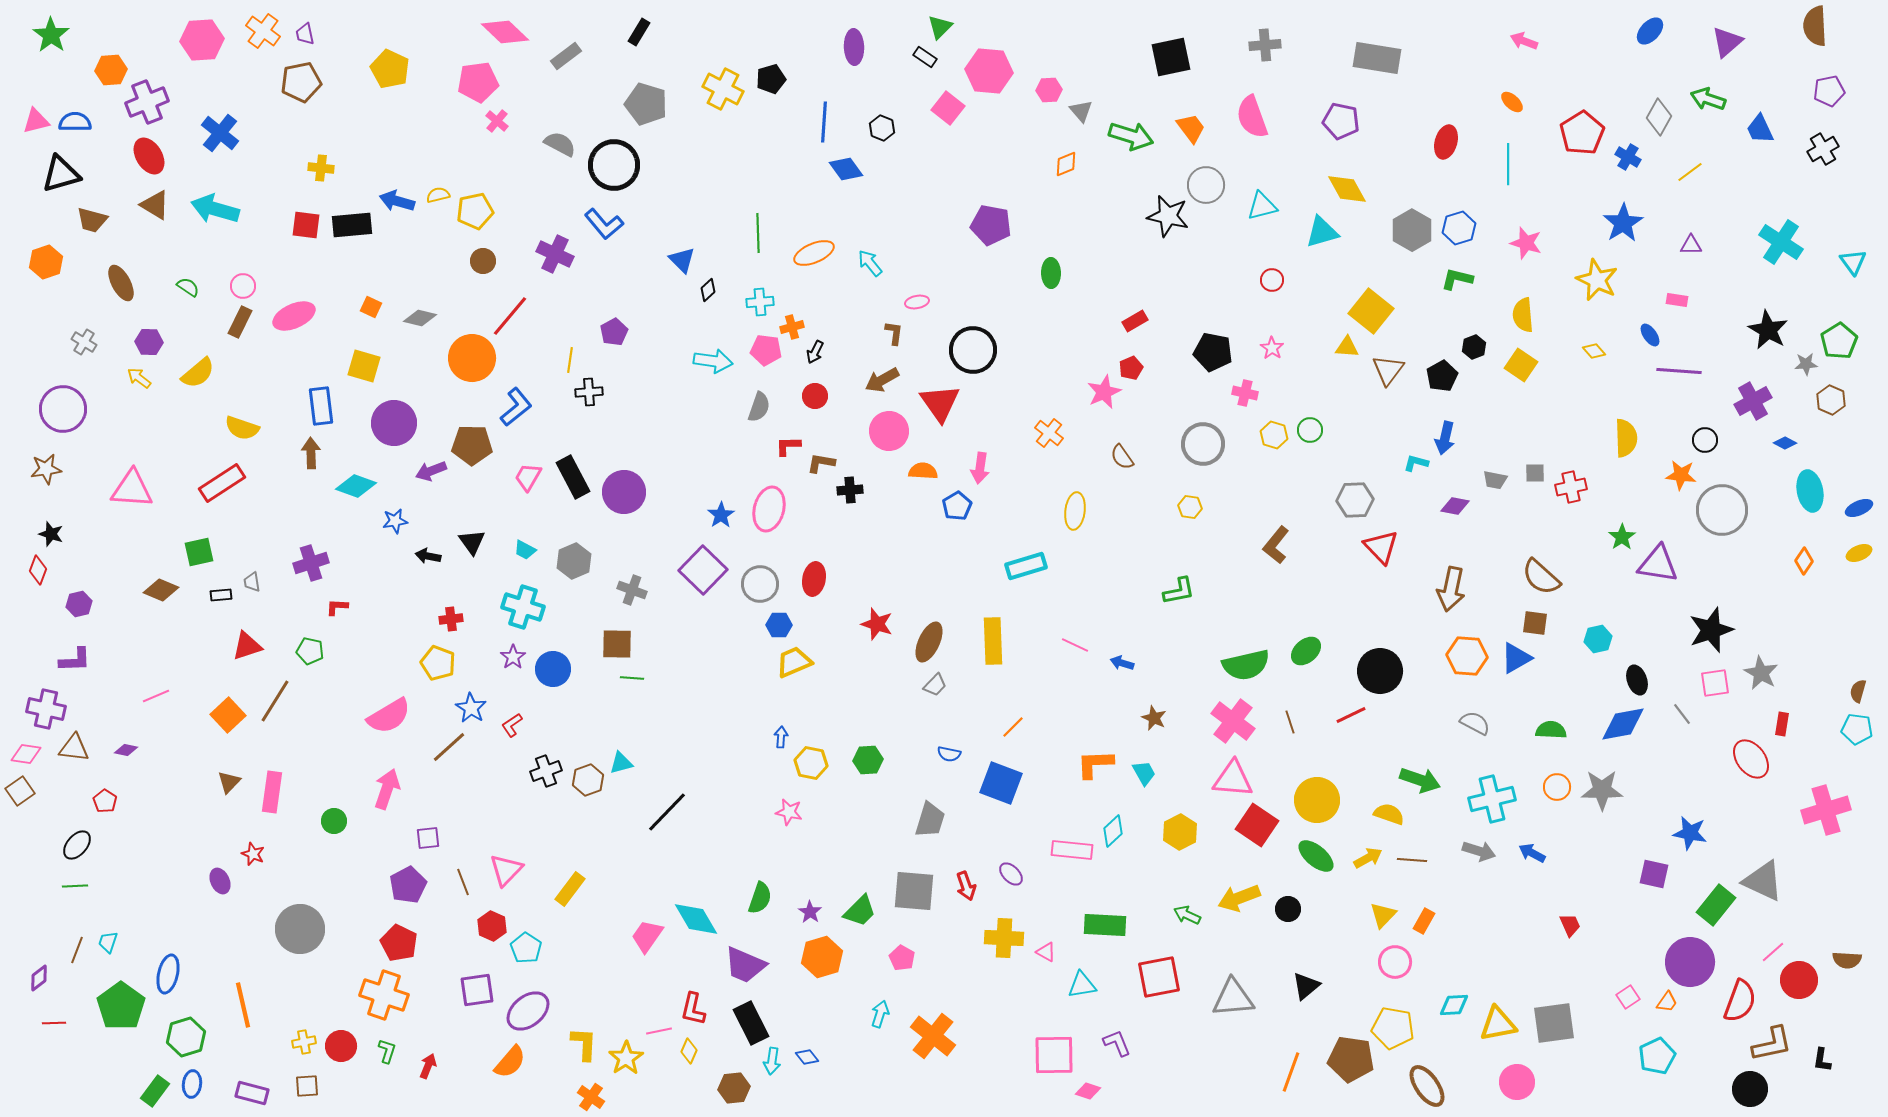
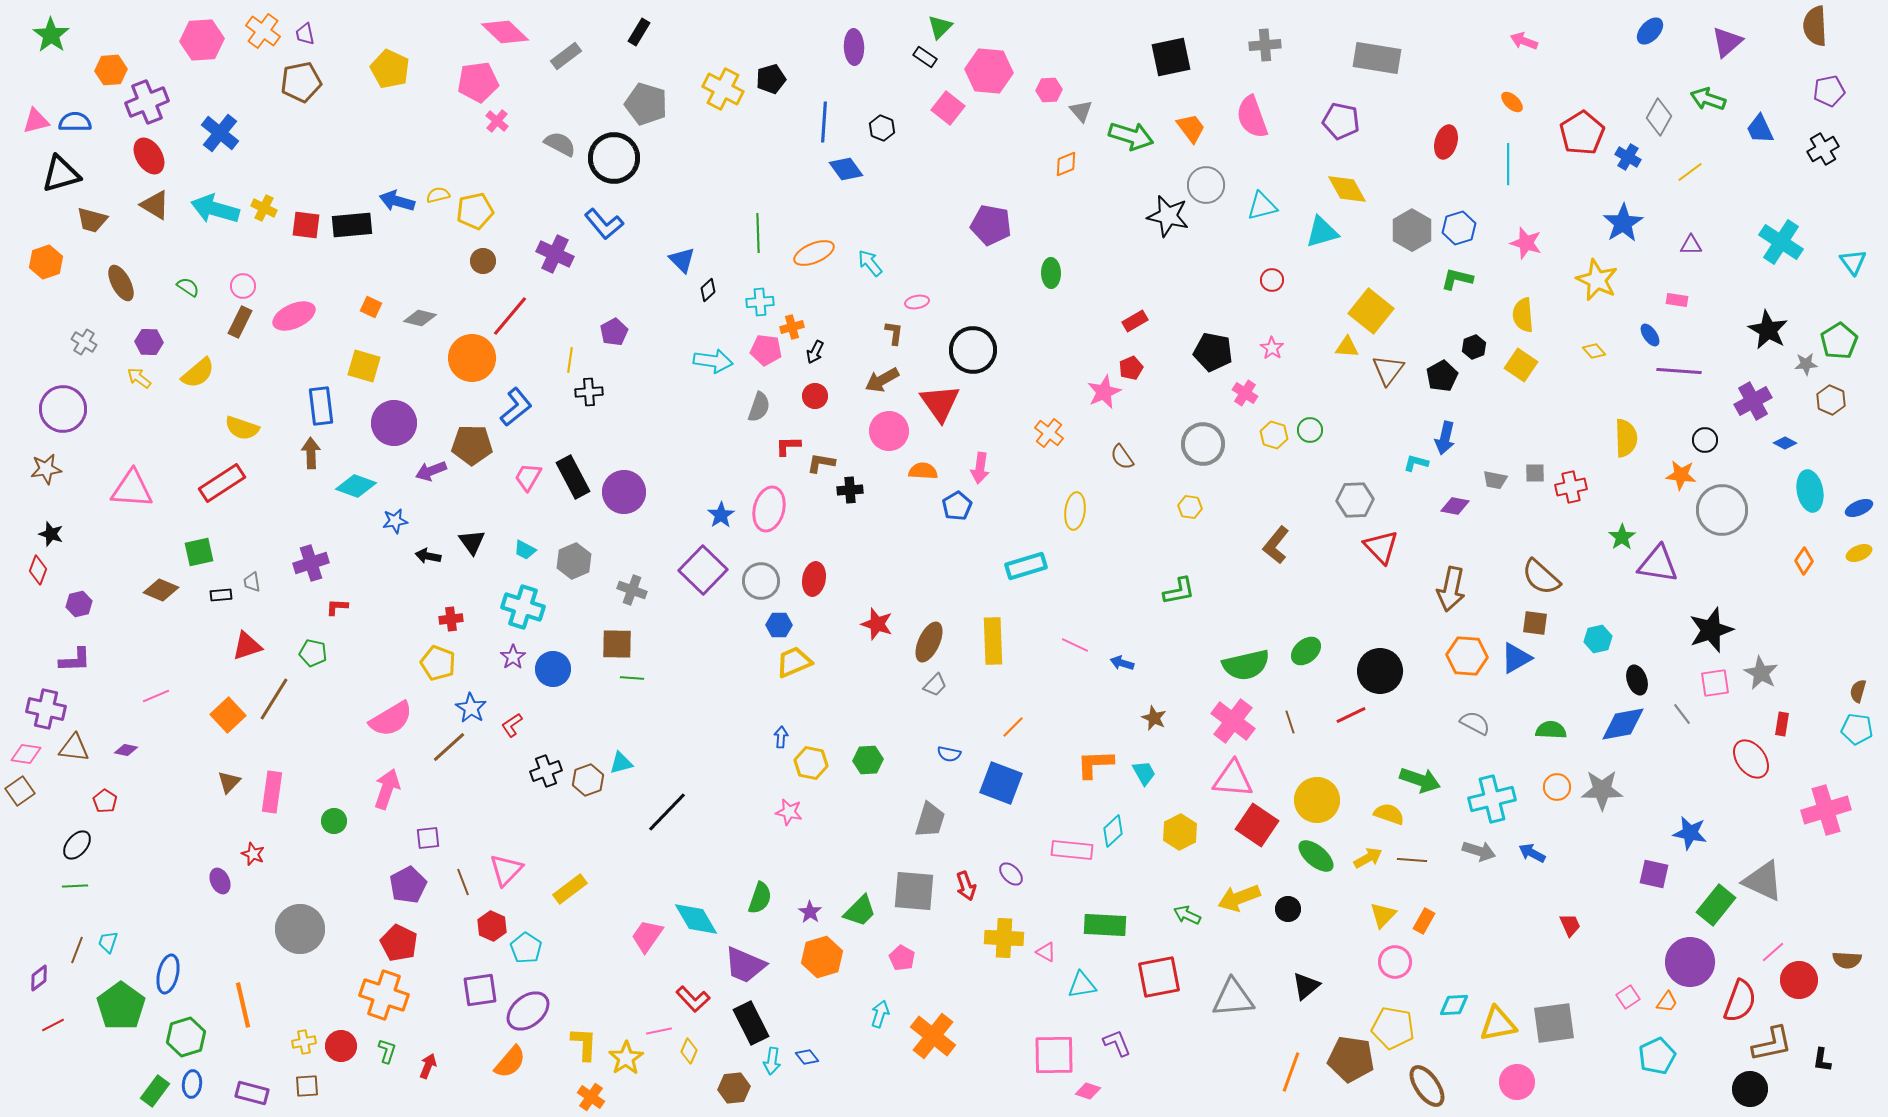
black circle at (614, 165): moved 7 px up
yellow cross at (321, 168): moved 57 px left, 40 px down; rotated 20 degrees clockwise
pink cross at (1245, 393): rotated 20 degrees clockwise
gray circle at (760, 584): moved 1 px right, 3 px up
green pentagon at (310, 651): moved 3 px right, 2 px down
brown line at (275, 701): moved 1 px left, 2 px up
pink semicircle at (389, 716): moved 2 px right, 3 px down
yellow rectangle at (570, 889): rotated 16 degrees clockwise
purple square at (477, 990): moved 3 px right
red L-shape at (693, 1009): moved 10 px up; rotated 56 degrees counterclockwise
red line at (54, 1023): moved 1 px left, 2 px down; rotated 25 degrees counterclockwise
